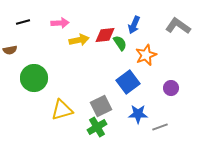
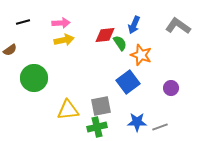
pink arrow: moved 1 px right
yellow arrow: moved 15 px left
brown semicircle: rotated 24 degrees counterclockwise
orange star: moved 5 px left; rotated 30 degrees counterclockwise
gray square: rotated 15 degrees clockwise
yellow triangle: moved 6 px right; rotated 10 degrees clockwise
blue star: moved 1 px left, 8 px down
green cross: rotated 18 degrees clockwise
